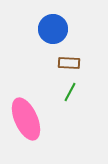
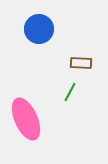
blue circle: moved 14 px left
brown rectangle: moved 12 px right
